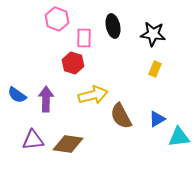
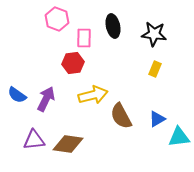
black star: moved 1 px right
red hexagon: rotated 25 degrees counterclockwise
purple arrow: rotated 25 degrees clockwise
purple triangle: moved 1 px right
